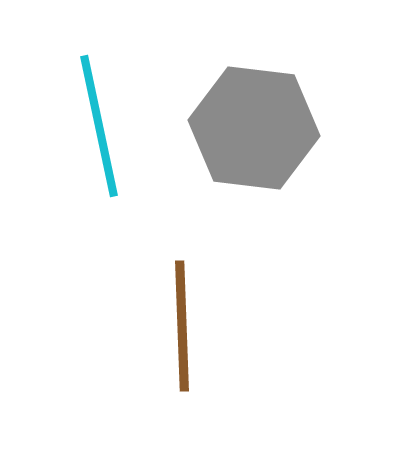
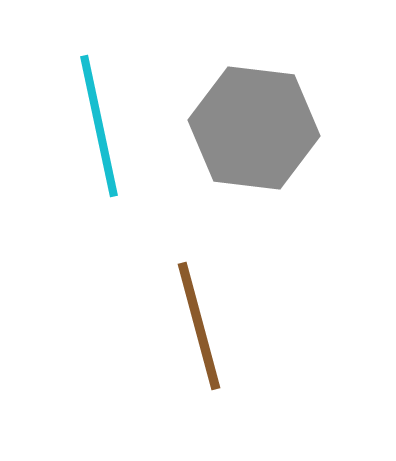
brown line: moved 17 px right; rotated 13 degrees counterclockwise
